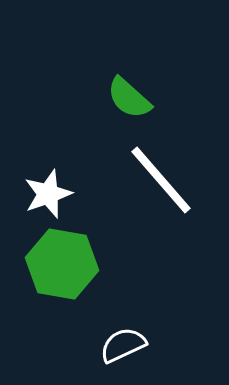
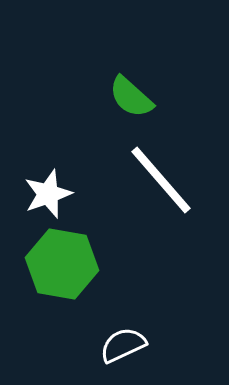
green semicircle: moved 2 px right, 1 px up
